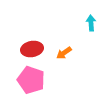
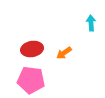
pink pentagon: rotated 12 degrees counterclockwise
